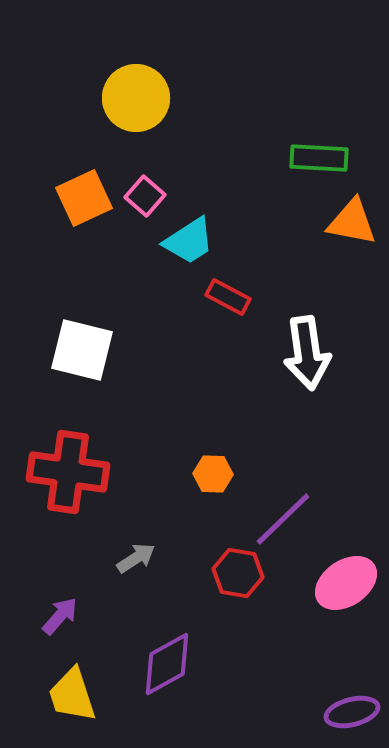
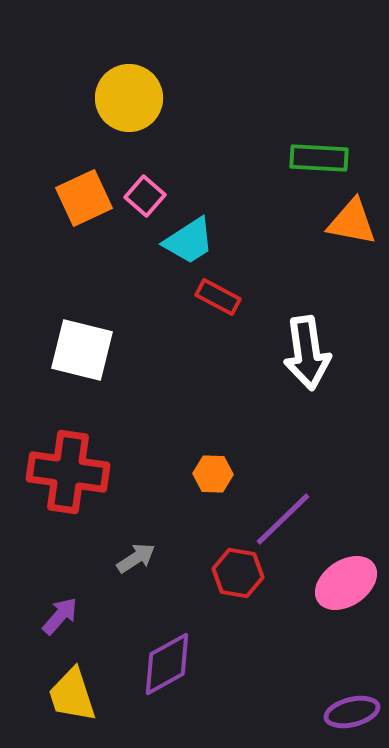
yellow circle: moved 7 px left
red rectangle: moved 10 px left
